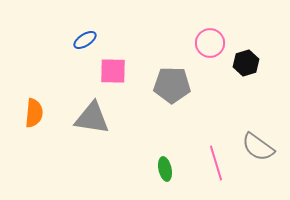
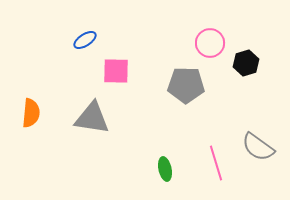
pink square: moved 3 px right
gray pentagon: moved 14 px right
orange semicircle: moved 3 px left
